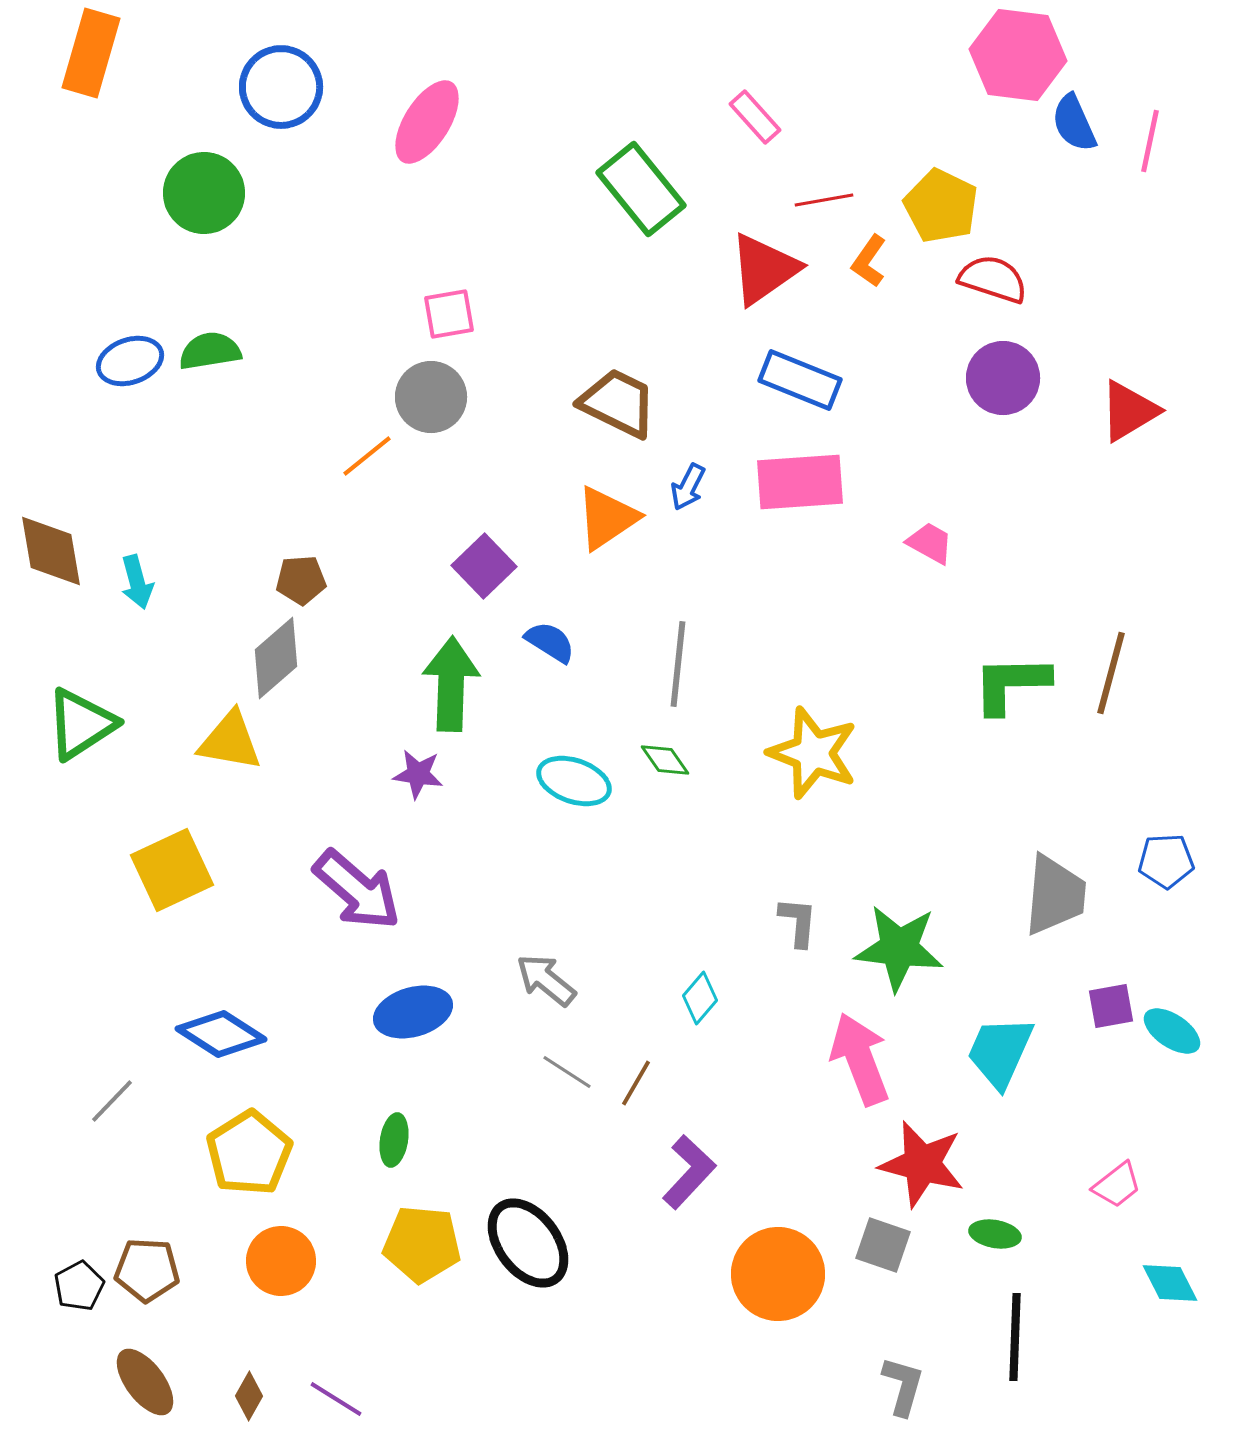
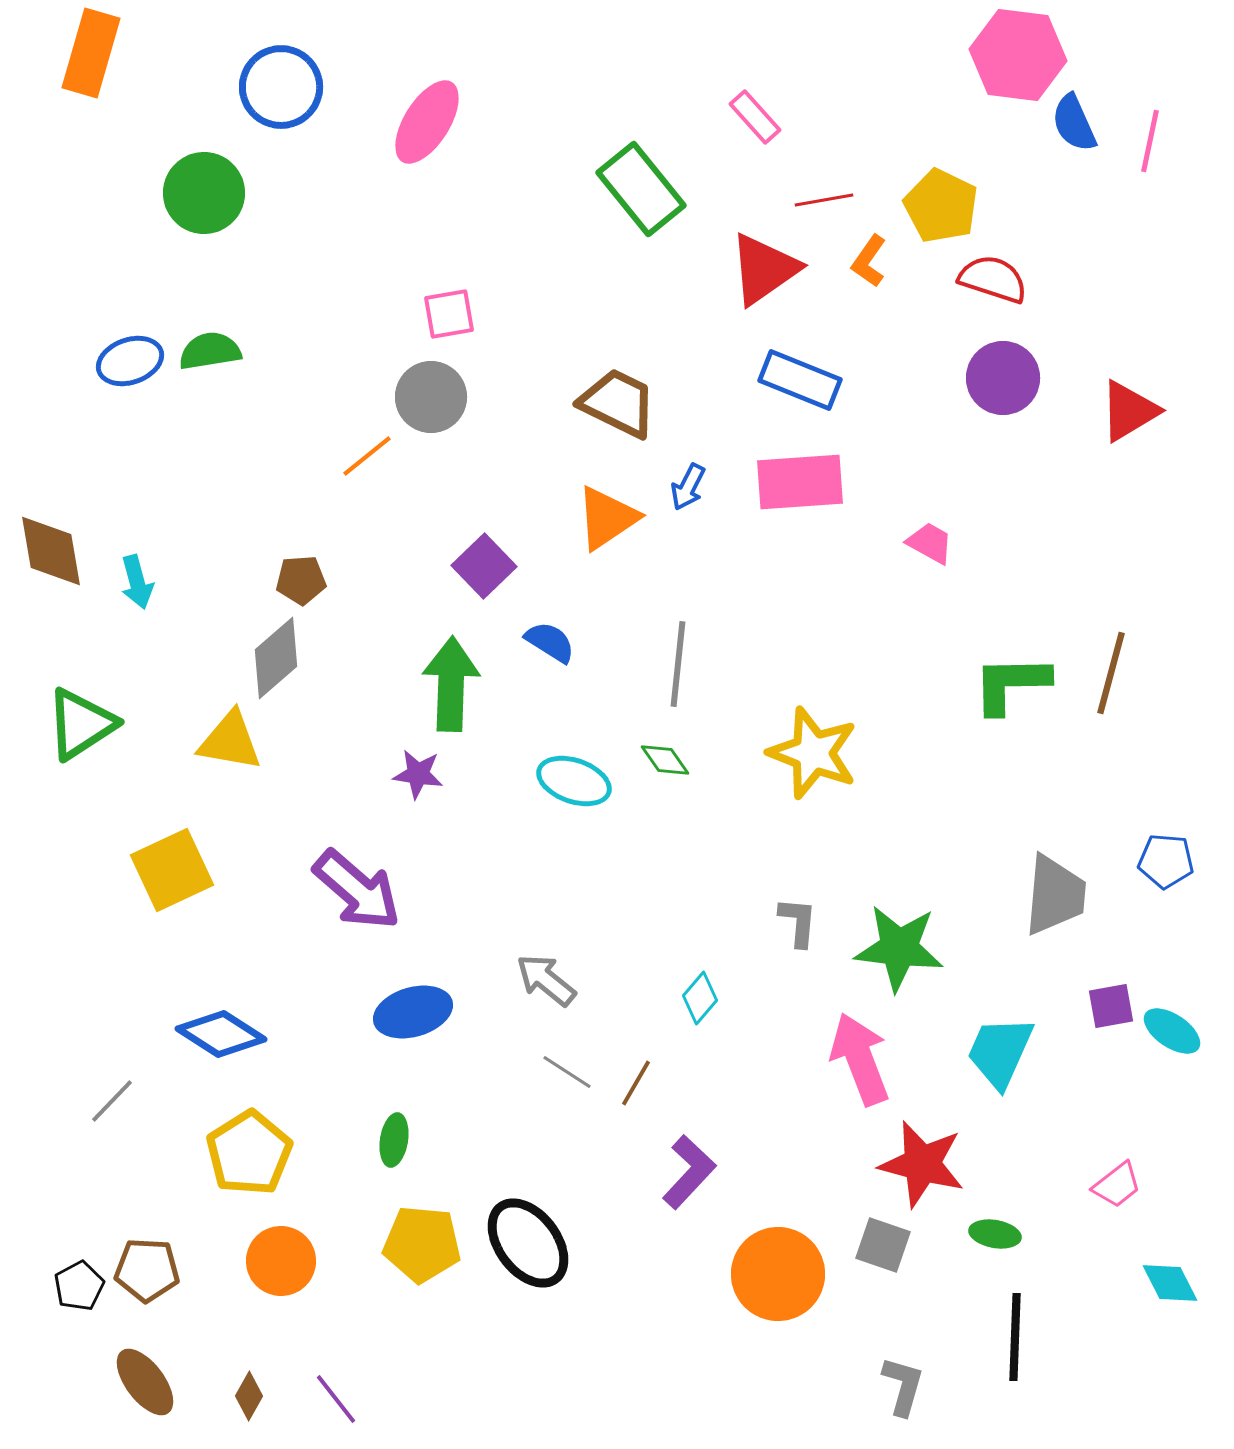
blue pentagon at (1166, 861): rotated 8 degrees clockwise
purple line at (336, 1399): rotated 20 degrees clockwise
